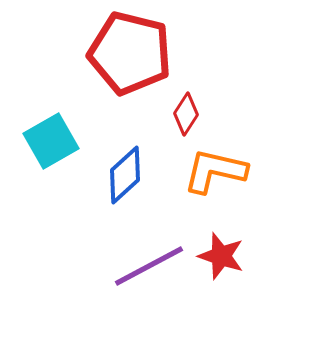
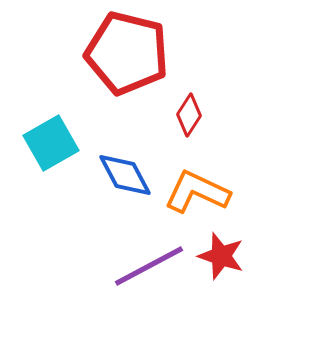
red pentagon: moved 3 px left
red diamond: moved 3 px right, 1 px down
cyan square: moved 2 px down
orange L-shape: moved 18 px left, 21 px down; rotated 12 degrees clockwise
blue diamond: rotated 76 degrees counterclockwise
